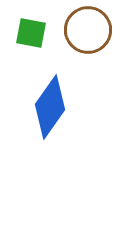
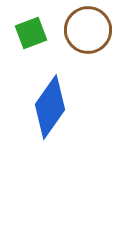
green square: rotated 32 degrees counterclockwise
